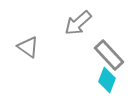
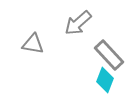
gray triangle: moved 5 px right, 3 px up; rotated 25 degrees counterclockwise
cyan diamond: moved 2 px left
